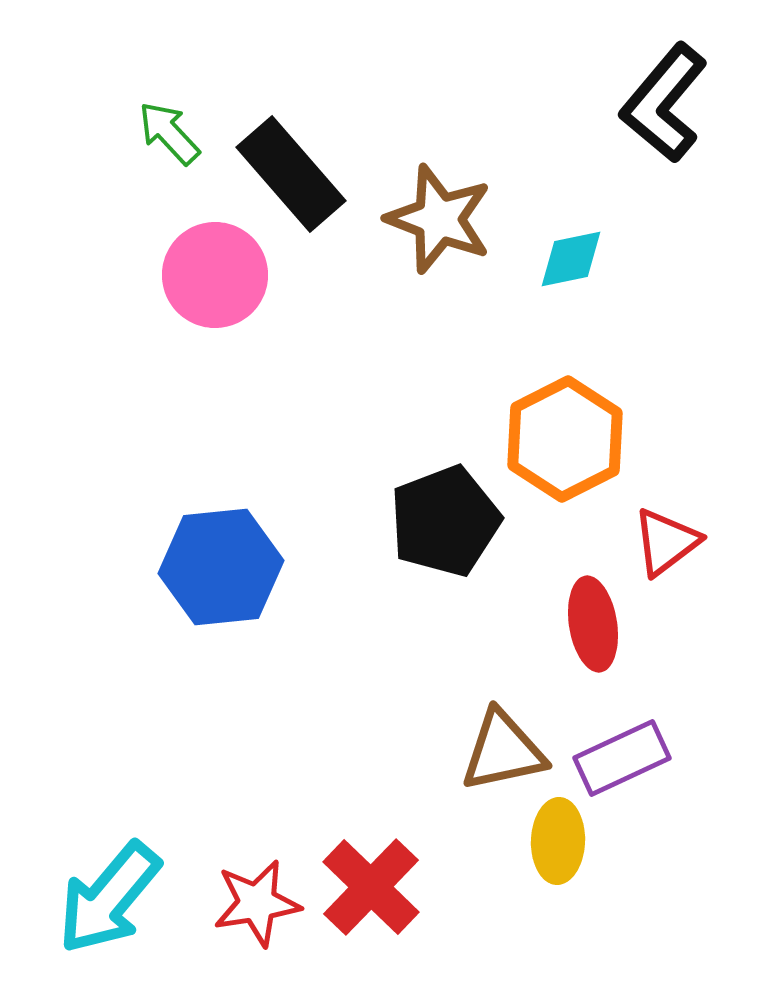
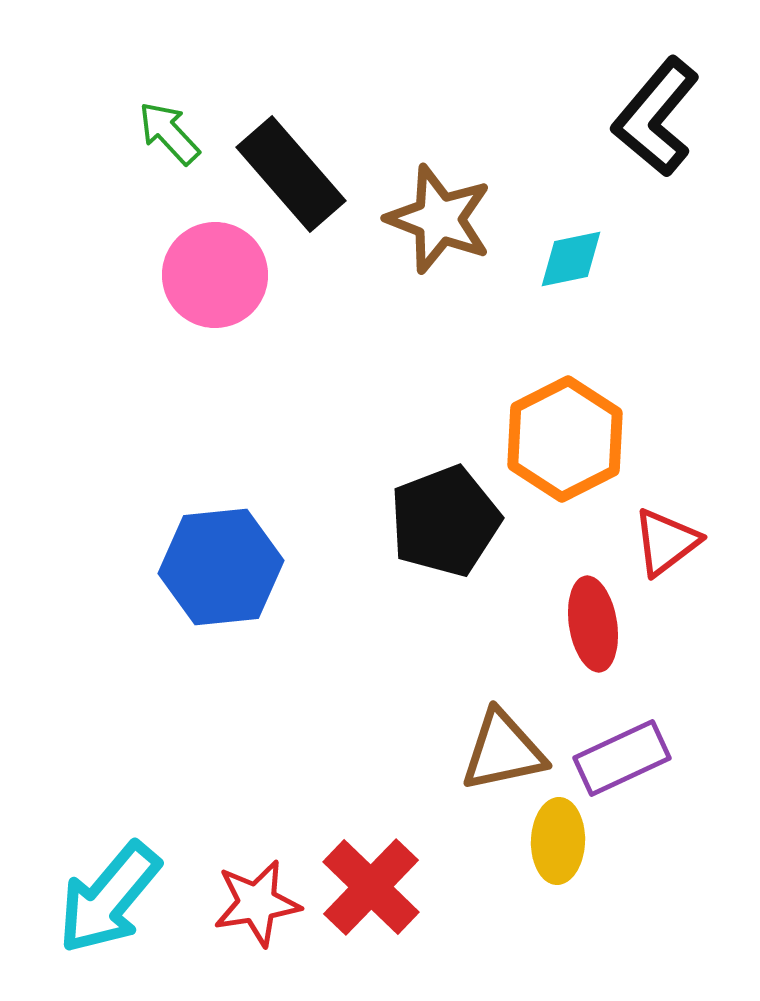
black L-shape: moved 8 px left, 14 px down
